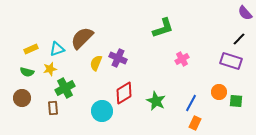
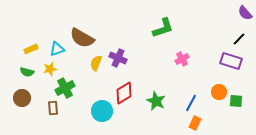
brown semicircle: rotated 105 degrees counterclockwise
